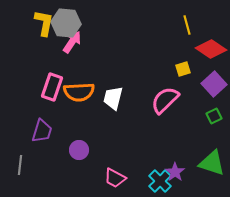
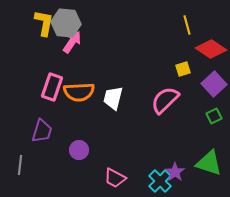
green triangle: moved 3 px left
